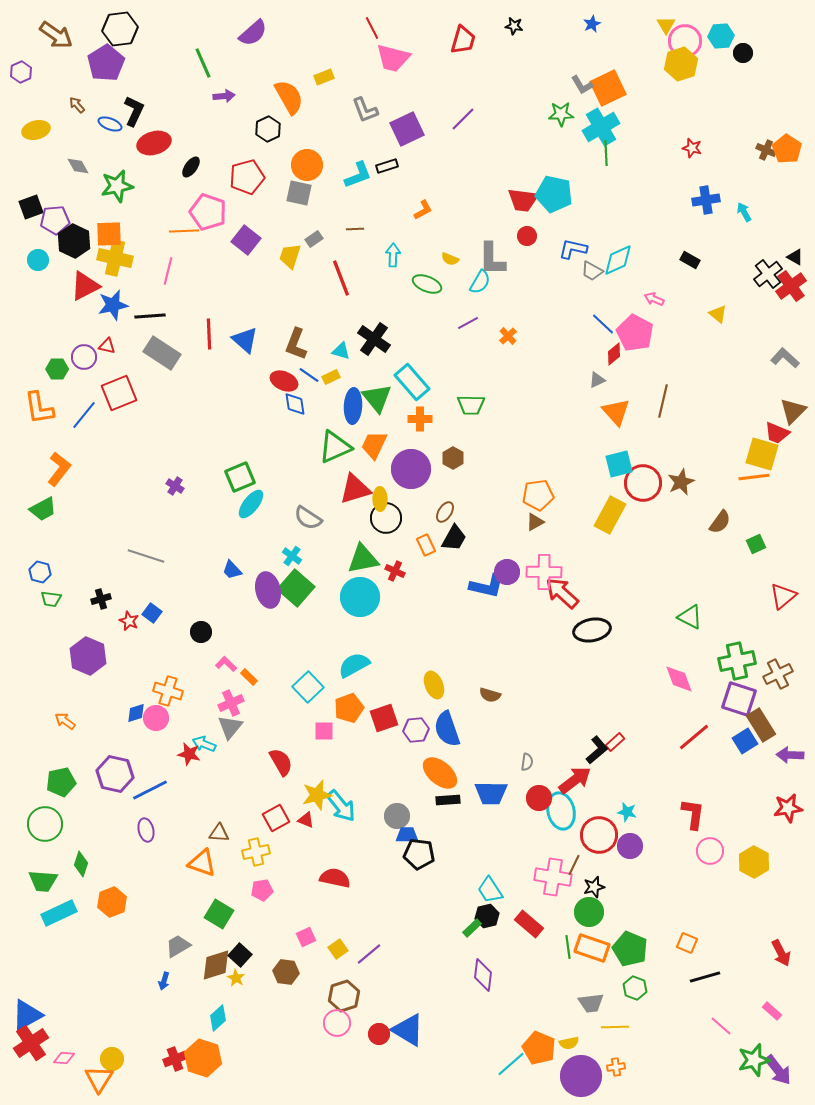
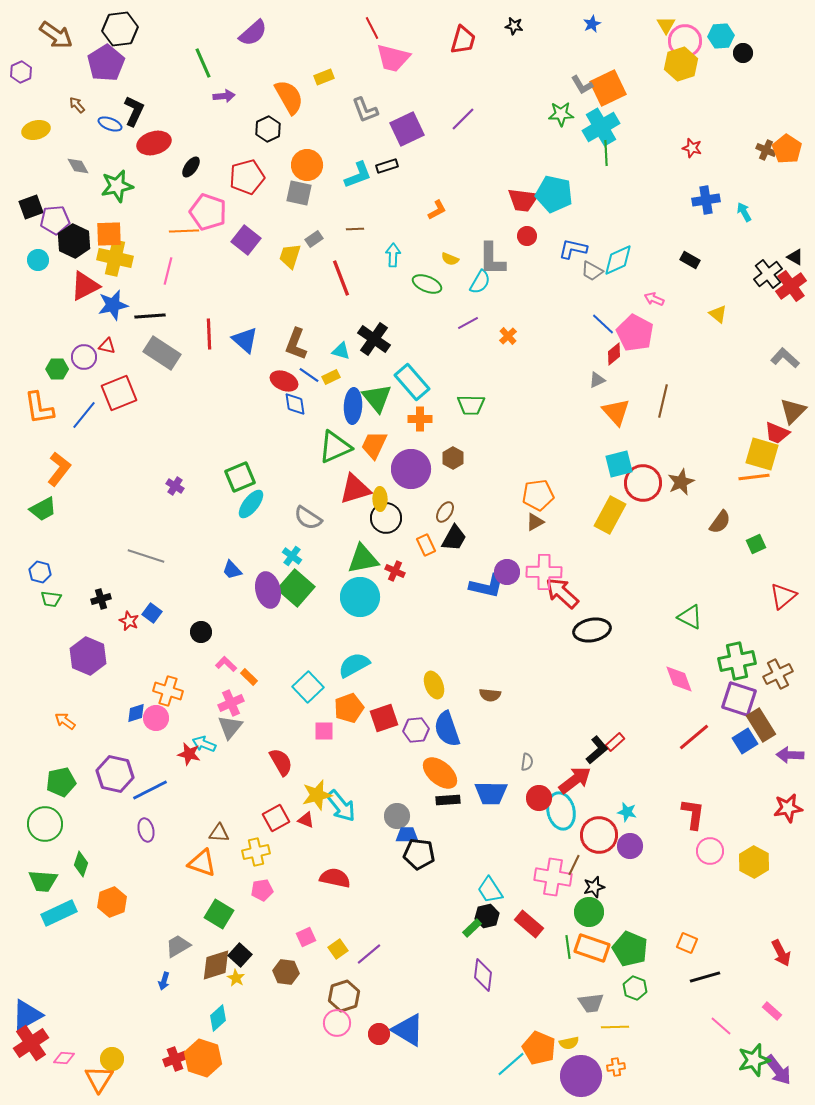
orange L-shape at (423, 210): moved 14 px right
brown semicircle at (490, 695): rotated 10 degrees counterclockwise
